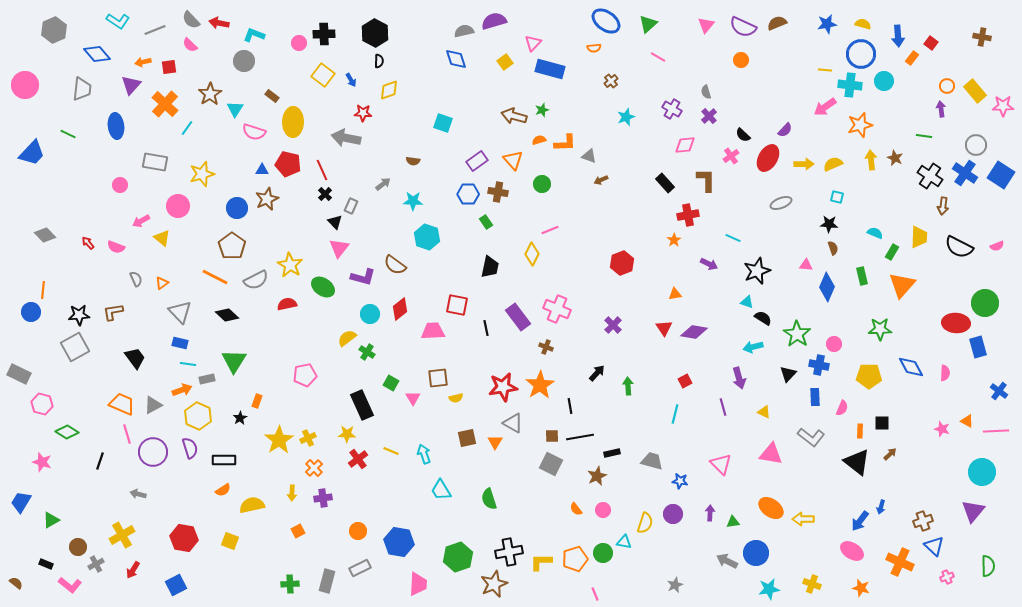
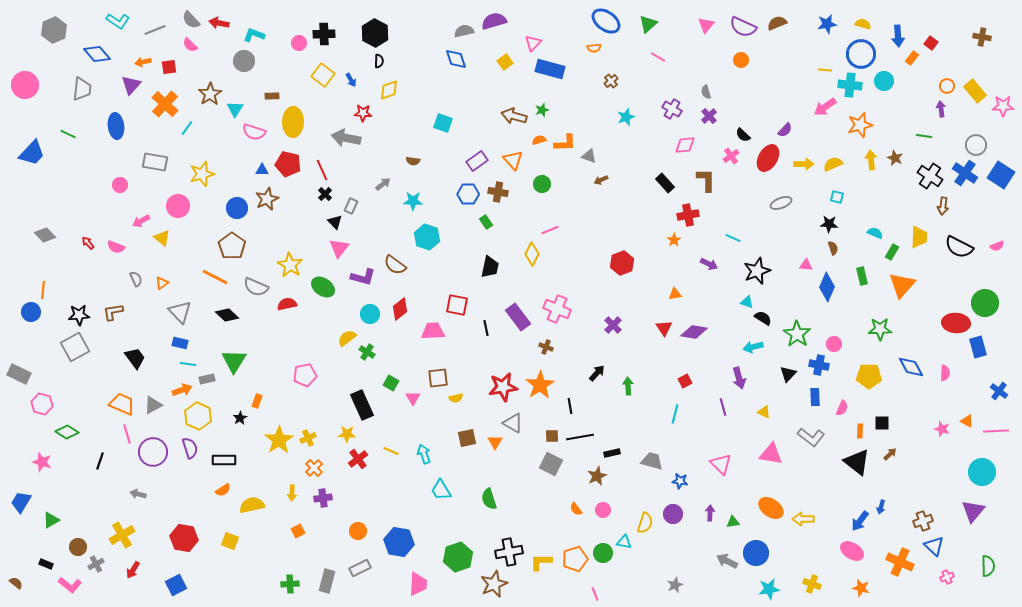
brown rectangle at (272, 96): rotated 40 degrees counterclockwise
gray semicircle at (256, 280): moved 7 px down; rotated 50 degrees clockwise
